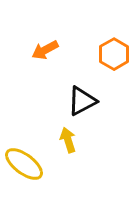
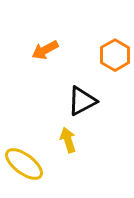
orange hexagon: moved 1 px right, 1 px down
